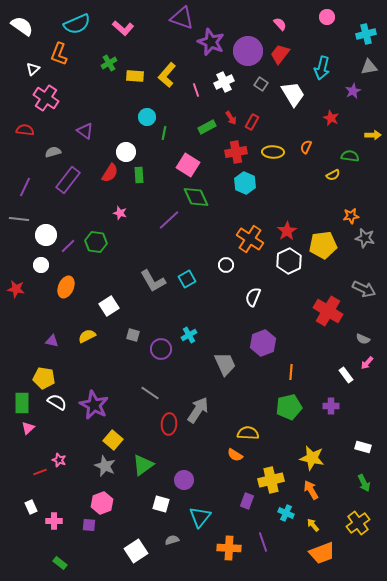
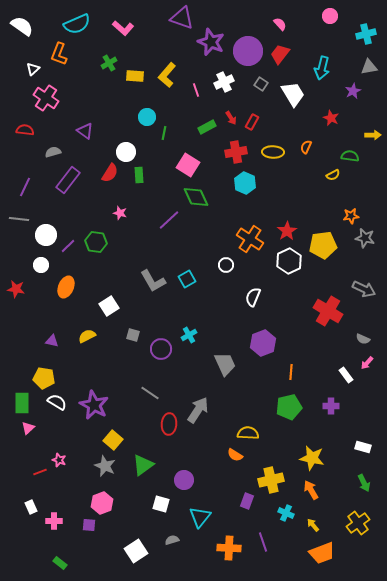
pink circle at (327, 17): moved 3 px right, 1 px up
